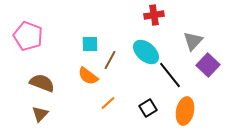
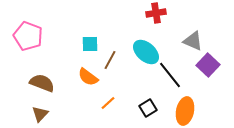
red cross: moved 2 px right, 2 px up
gray triangle: rotated 50 degrees counterclockwise
orange semicircle: moved 1 px down
